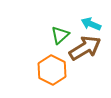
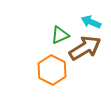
cyan arrow: moved 2 px up
green triangle: rotated 18 degrees clockwise
